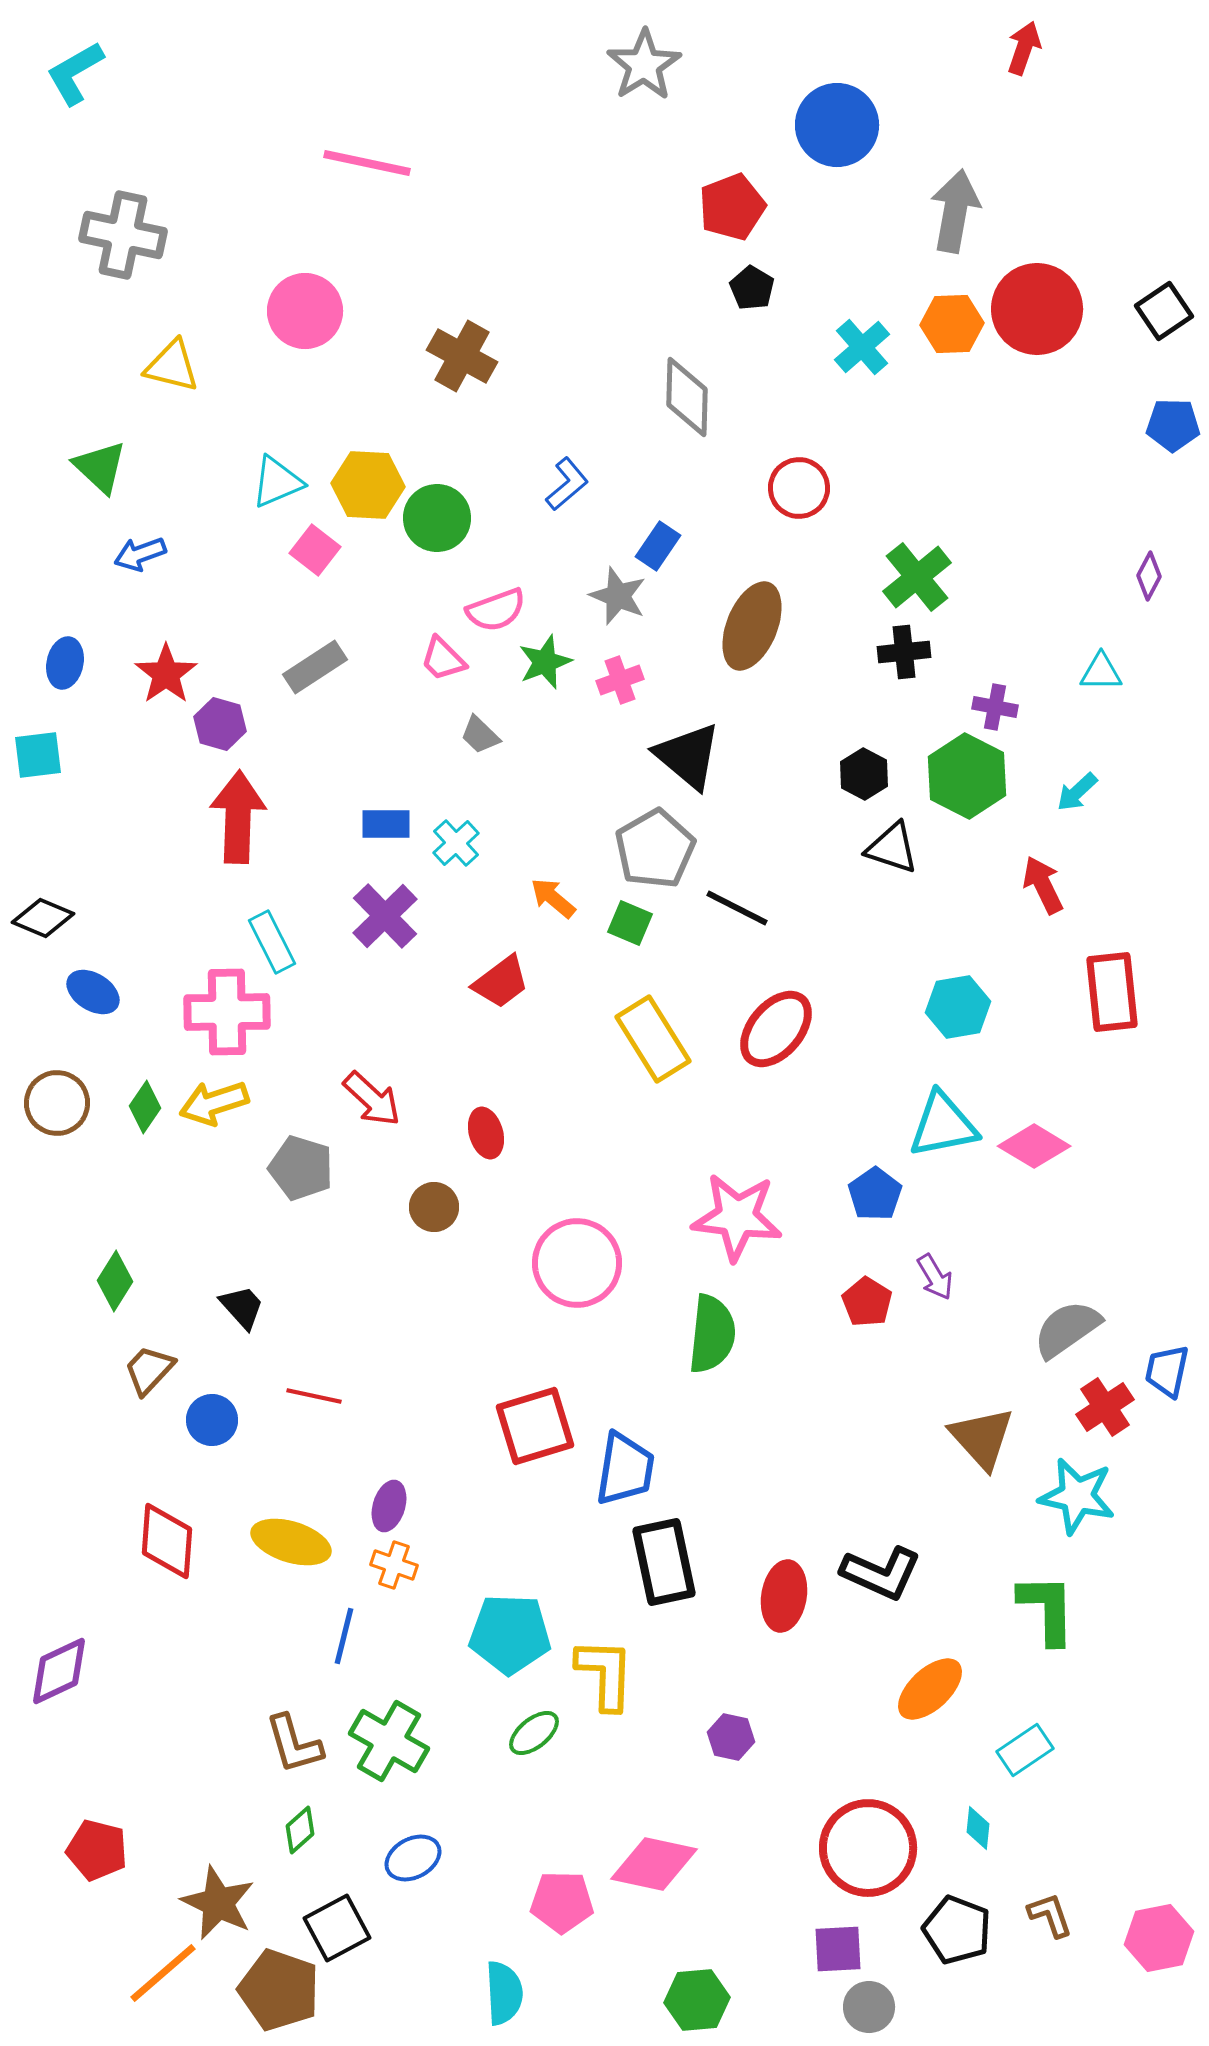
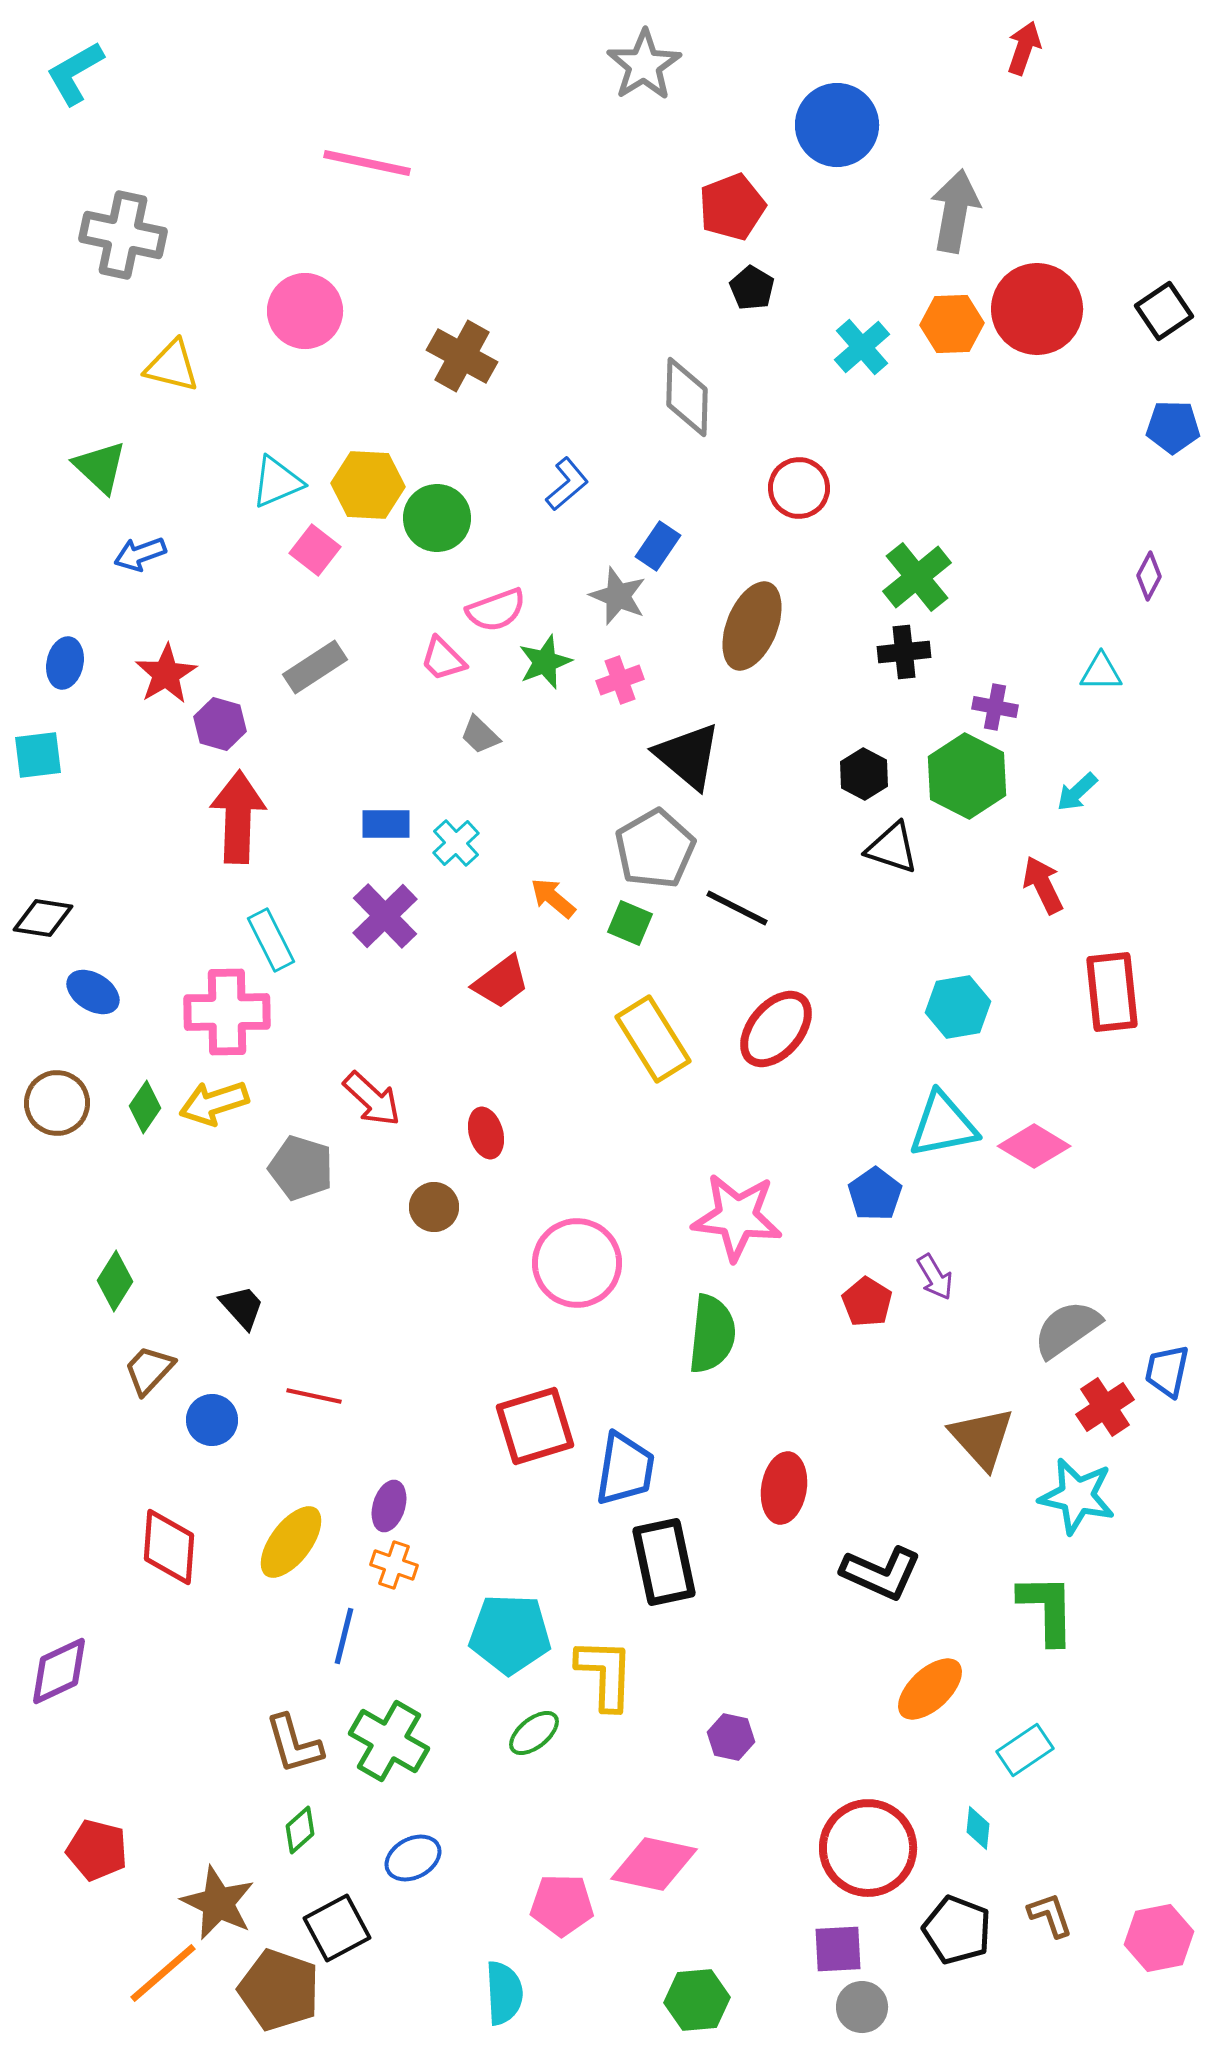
blue pentagon at (1173, 425): moved 2 px down
red star at (166, 674): rotated 4 degrees clockwise
black diamond at (43, 918): rotated 14 degrees counterclockwise
cyan rectangle at (272, 942): moved 1 px left, 2 px up
red diamond at (167, 1541): moved 2 px right, 6 px down
yellow ellipse at (291, 1542): rotated 70 degrees counterclockwise
red ellipse at (784, 1596): moved 108 px up
pink pentagon at (562, 1902): moved 3 px down
gray circle at (869, 2007): moved 7 px left
